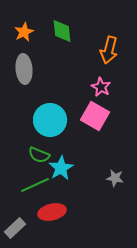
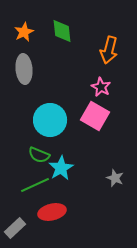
gray star: rotated 12 degrees clockwise
